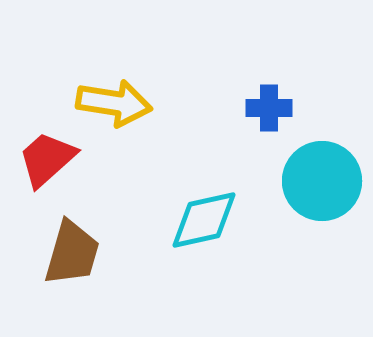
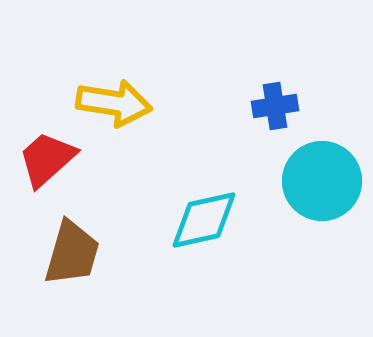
blue cross: moved 6 px right, 2 px up; rotated 9 degrees counterclockwise
